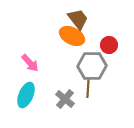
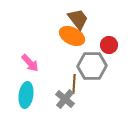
brown line: moved 14 px left, 4 px up
cyan ellipse: rotated 15 degrees counterclockwise
